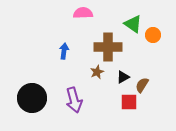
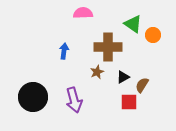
black circle: moved 1 px right, 1 px up
